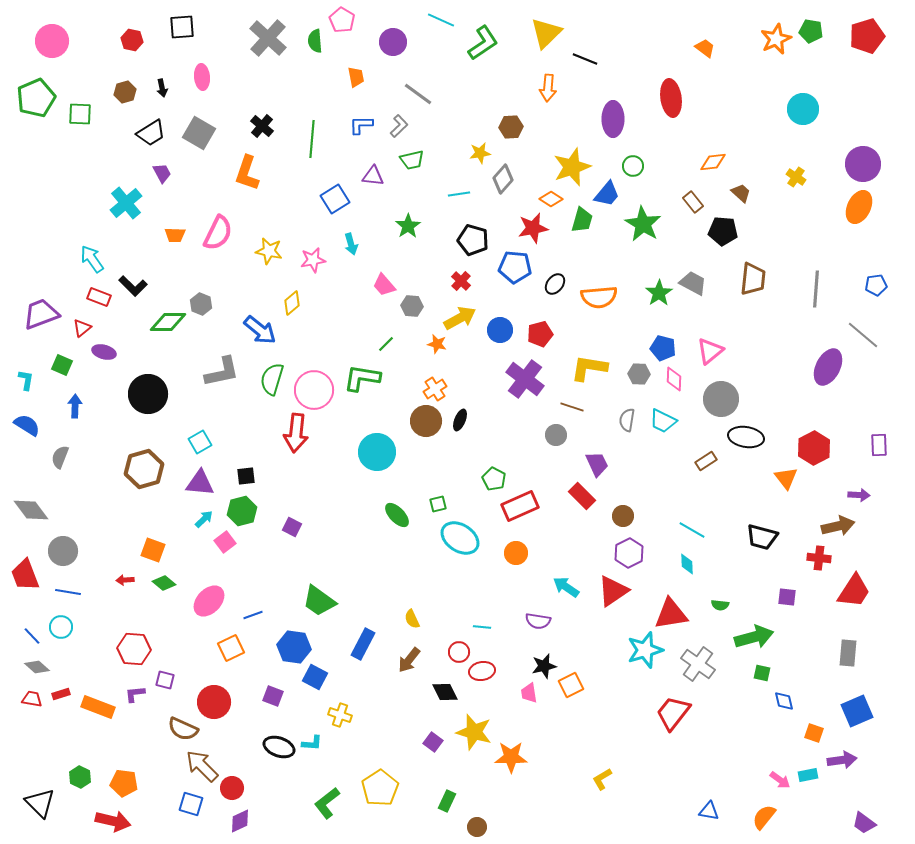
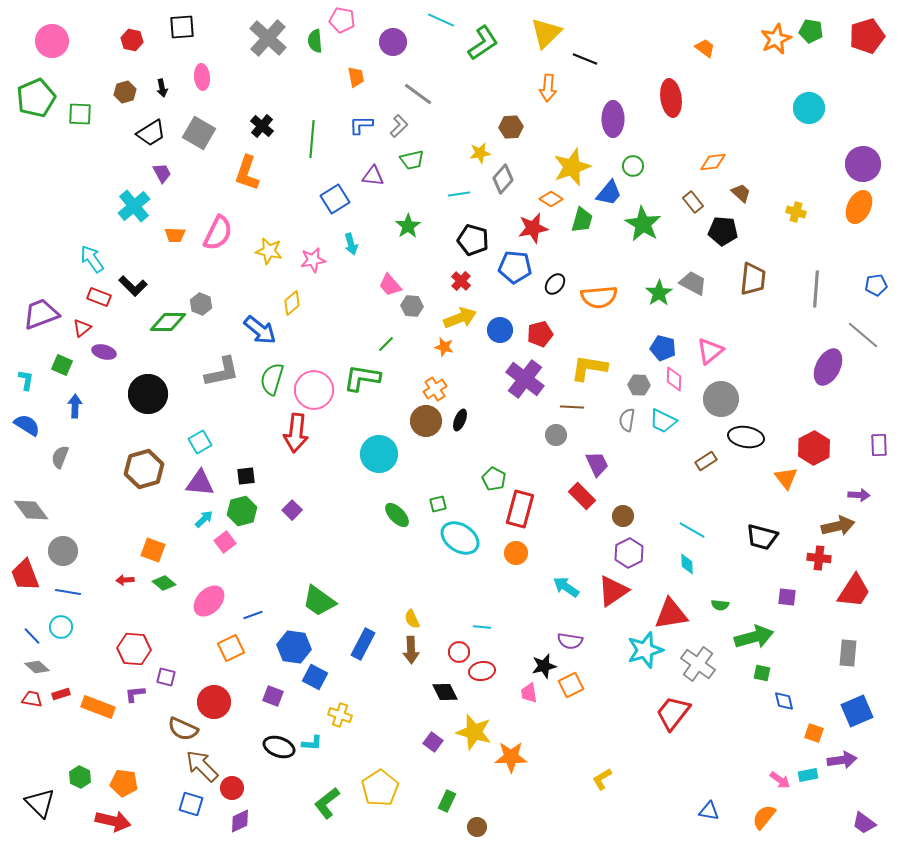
pink pentagon at (342, 20): rotated 20 degrees counterclockwise
cyan circle at (803, 109): moved 6 px right, 1 px up
yellow cross at (796, 177): moved 35 px down; rotated 18 degrees counterclockwise
blue trapezoid at (607, 194): moved 2 px right, 1 px up
cyan cross at (126, 203): moved 8 px right, 3 px down
pink trapezoid at (384, 285): moved 6 px right
yellow arrow at (460, 318): rotated 8 degrees clockwise
orange star at (437, 344): moved 7 px right, 3 px down
gray hexagon at (639, 374): moved 11 px down
brown line at (572, 407): rotated 15 degrees counterclockwise
cyan circle at (377, 452): moved 2 px right, 2 px down
red rectangle at (520, 506): moved 3 px down; rotated 51 degrees counterclockwise
purple square at (292, 527): moved 17 px up; rotated 18 degrees clockwise
purple semicircle at (538, 621): moved 32 px right, 20 px down
brown arrow at (409, 660): moved 2 px right, 10 px up; rotated 40 degrees counterclockwise
purple square at (165, 680): moved 1 px right, 3 px up
